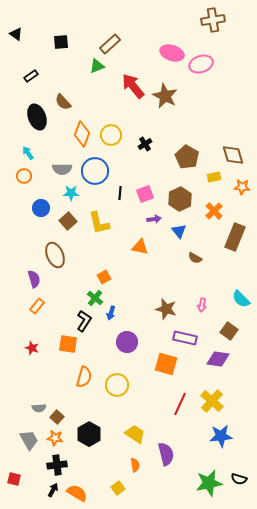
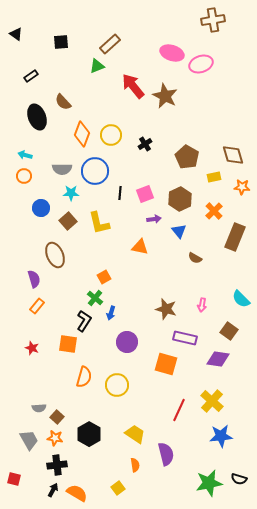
cyan arrow at (28, 153): moved 3 px left, 2 px down; rotated 40 degrees counterclockwise
red line at (180, 404): moved 1 px left, 6 px down
